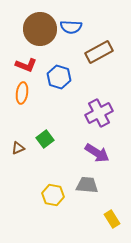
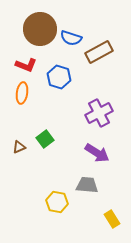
blue semicircle: moved 11 px down; rotated 15 degrees clockwise
brown triangle: moved 1 px right, 1 px up
yellow hexagon: moved 4 px right, 7 px down
